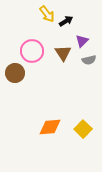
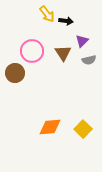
black arrow: rotated 40 degrees clockwise
